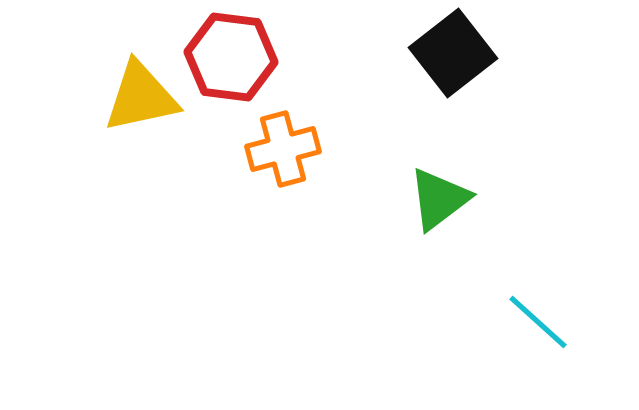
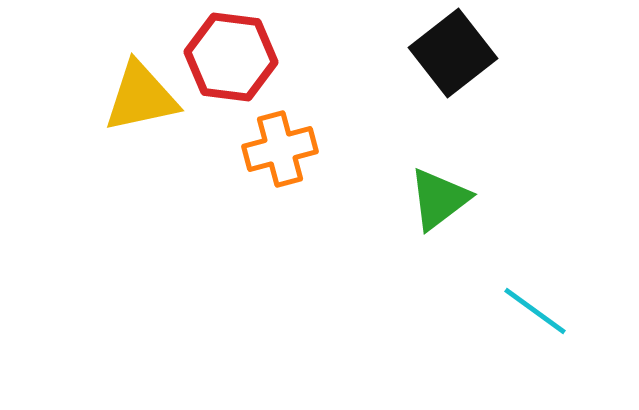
orange cross: moved 3 px left
cyan line: moved 3 px left, 11 px up; rotated 6 degrees counterclockwise
